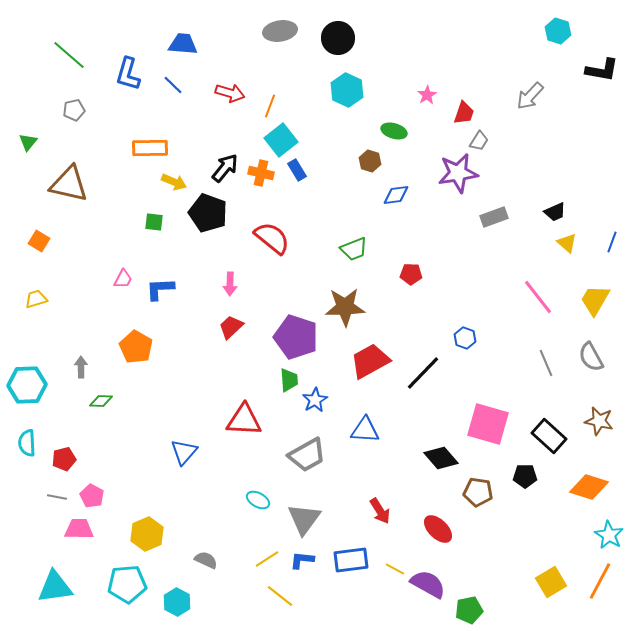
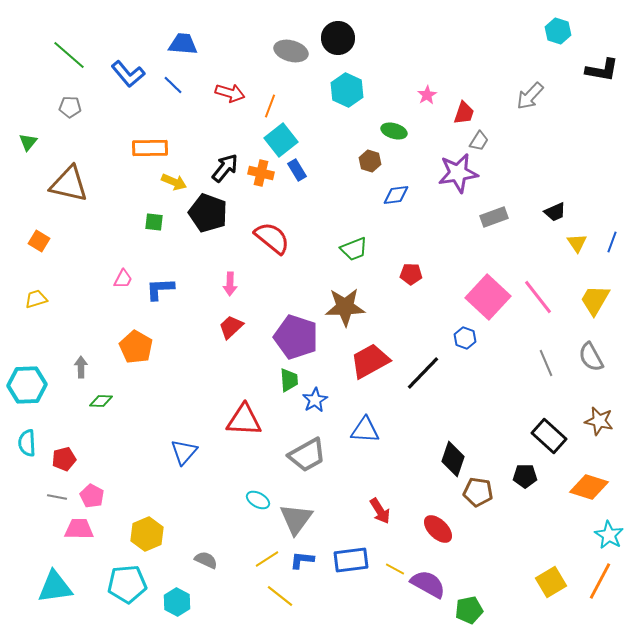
gray ellipse at (280, 31): moved 11 px right, 20 px down; rotated 24 degrees clockwise
blue L-shape at (128, 74): rotated 56 degrees counterclockwise
gray pentagon at (74, 110): moved 4 px left, 3 px up; rotated 15 degrees clockwise
yellow triangle at (567, 243): moved 10 px right; rotated 15 degrees clockwise
pink square at (488, 424): moved 127 px up; rotated 27 degrees clockwise
black diamond at (441, 458): moved 12 px right, 1 px down; rotated 60 degrees clockwise
gray triangle at (304, 519): moved 8 px left
